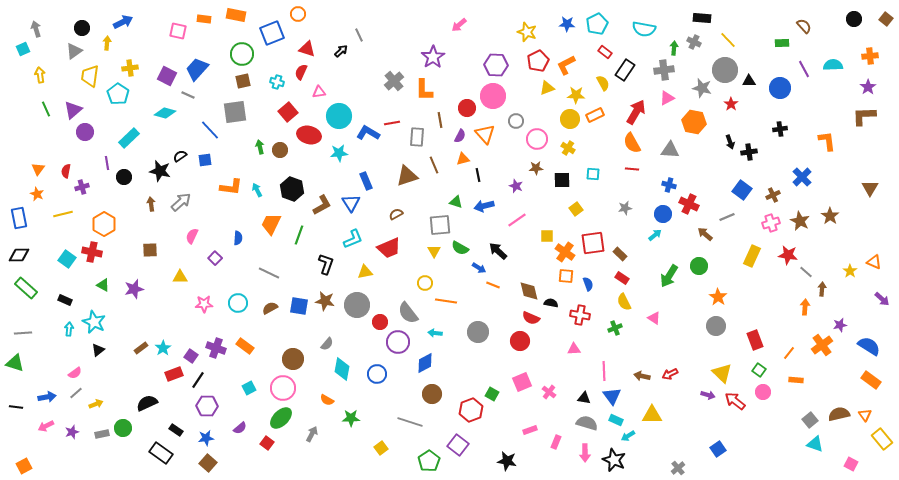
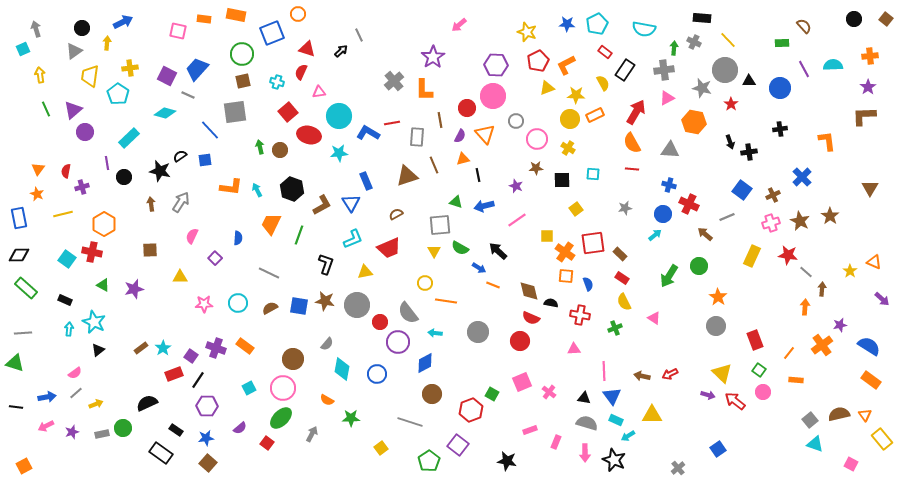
gray arrow at (181, 202): rotated 15 degrees counterclockwise
